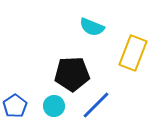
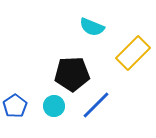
yellow rectangle: rotated 24 degrees clockwise
